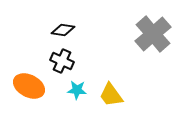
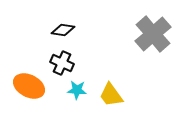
black cross: moved 2 px down
